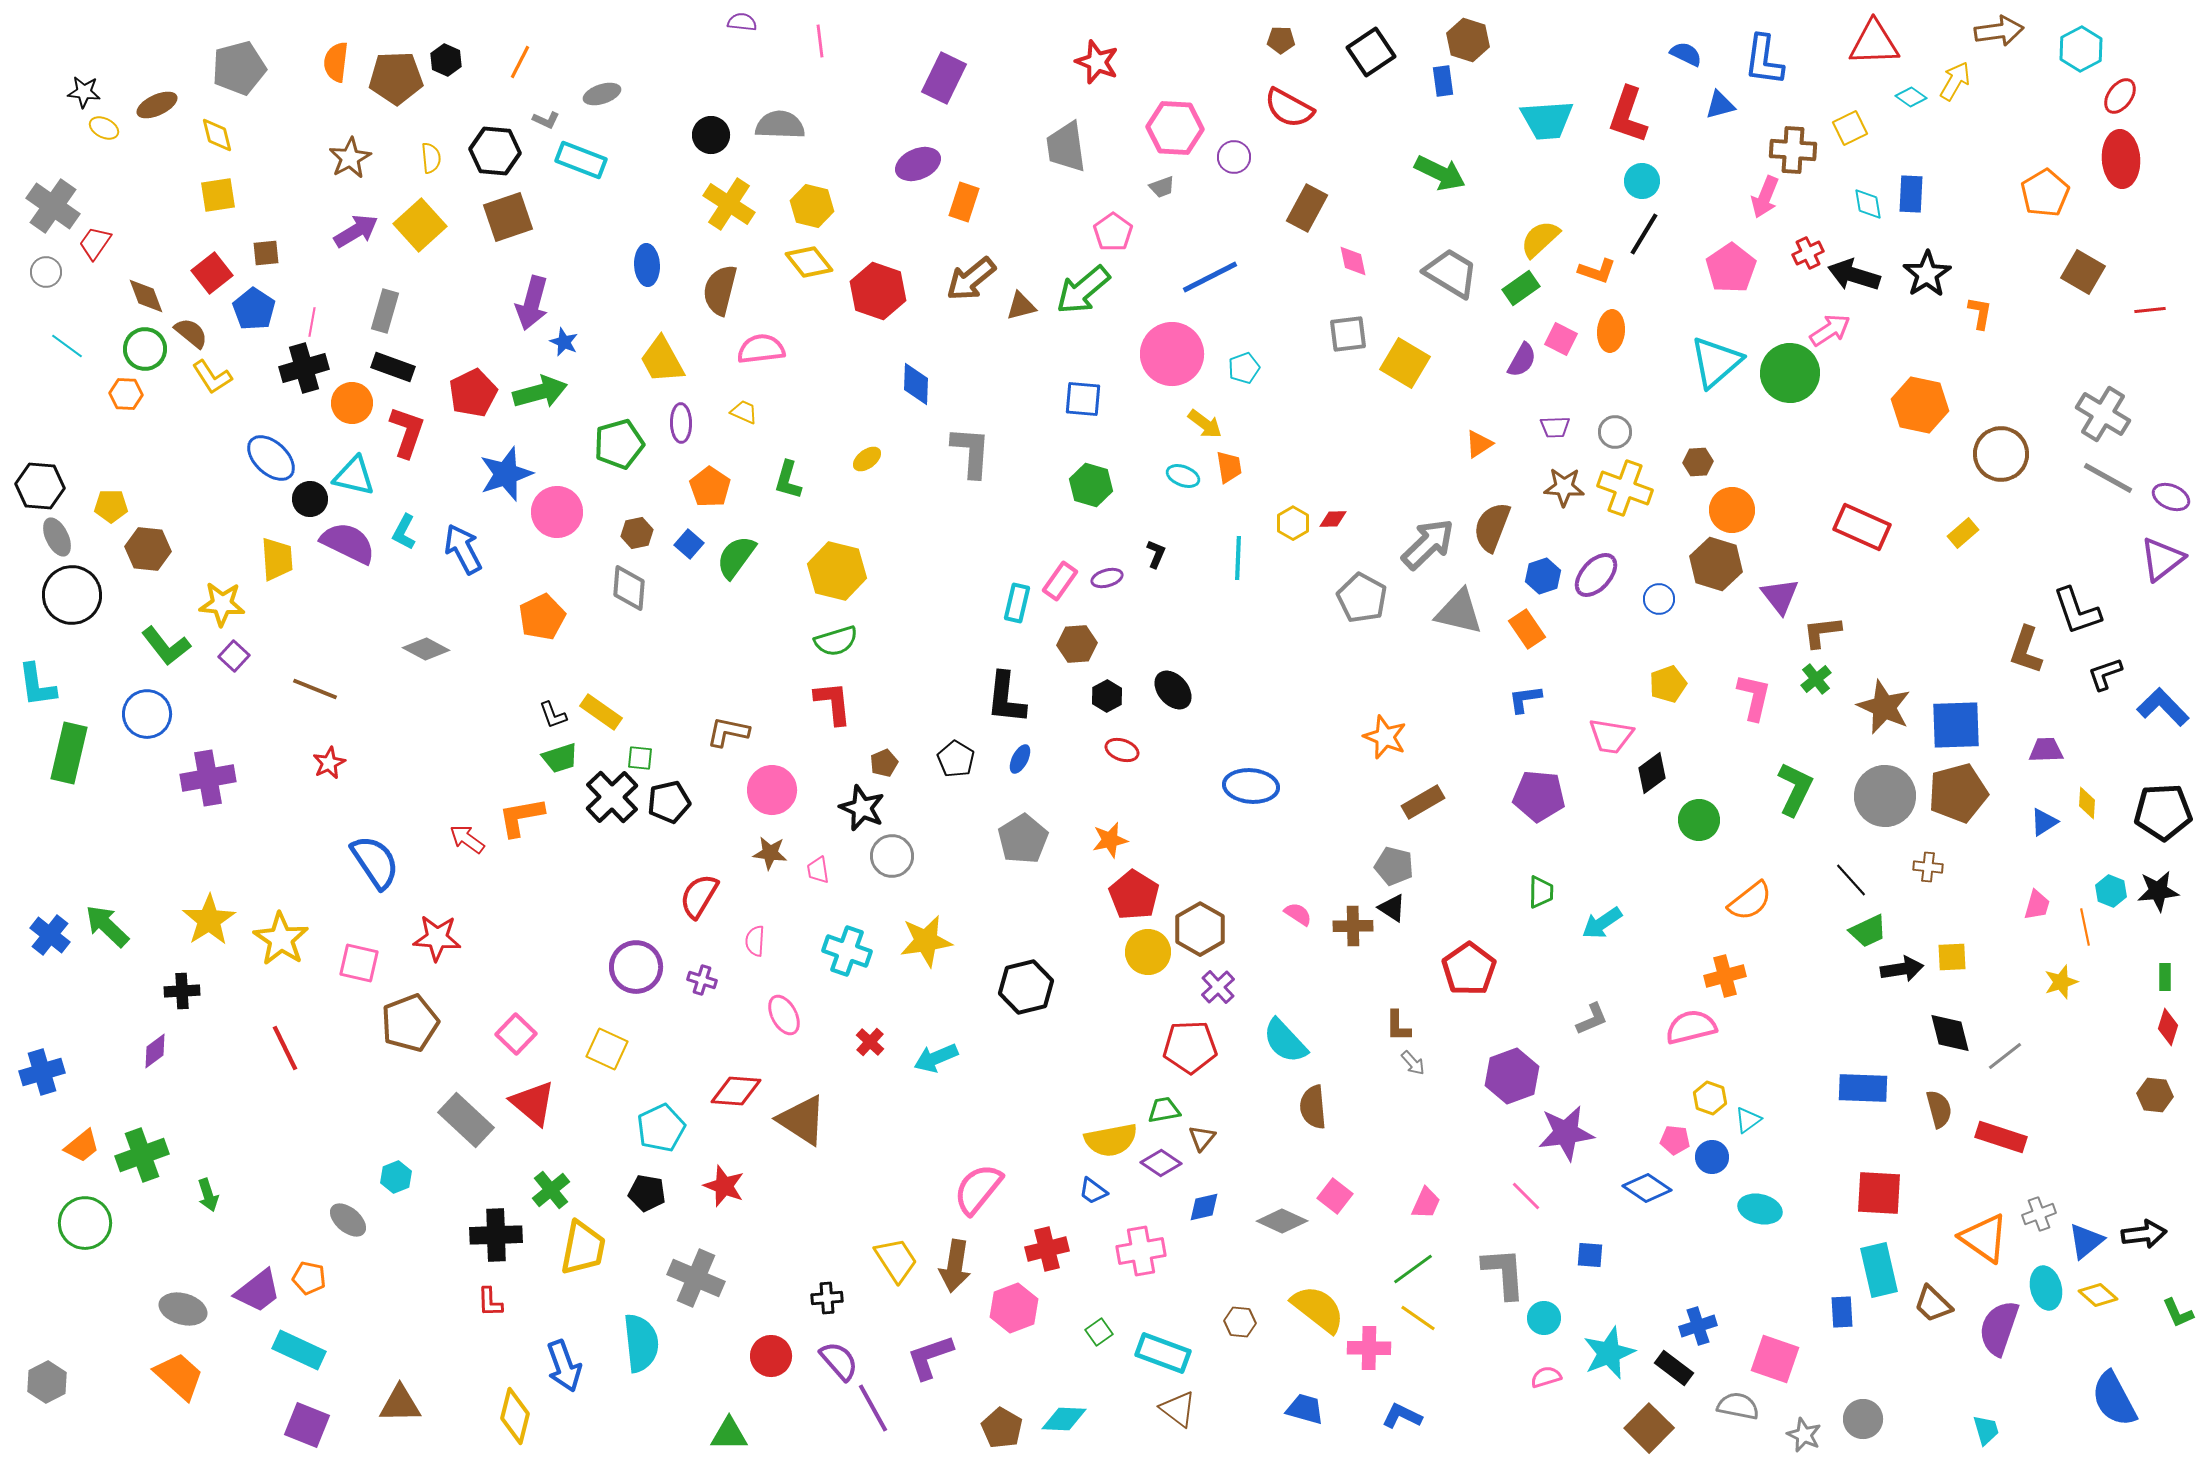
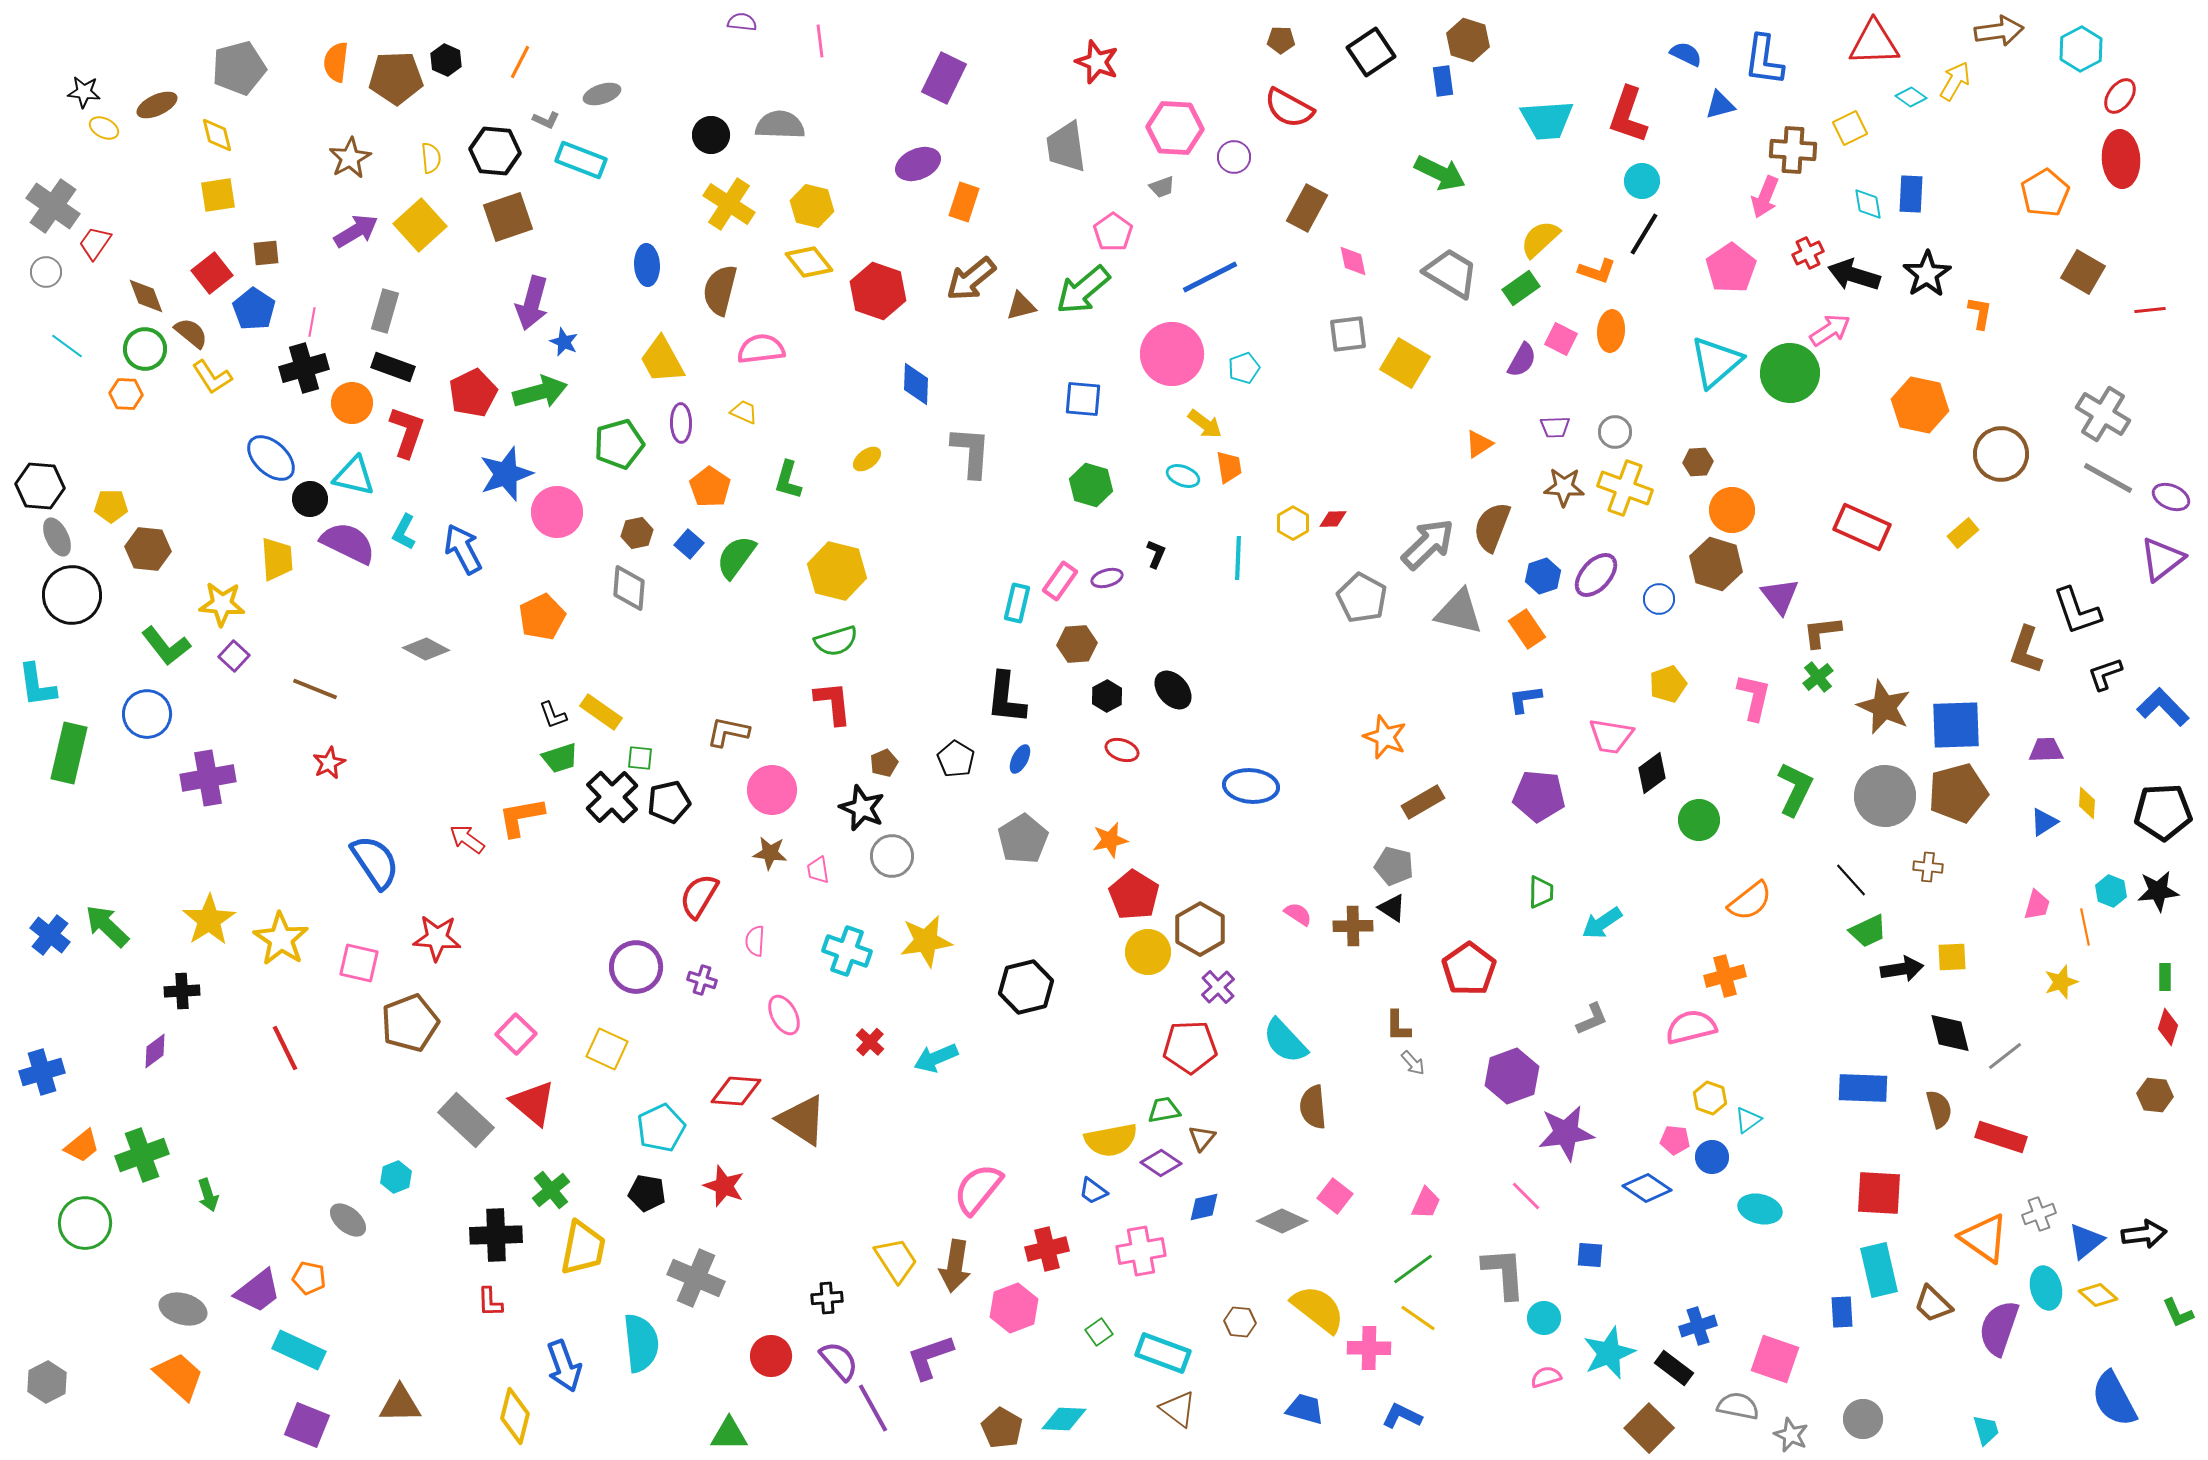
green cross at (1816, 679): moved 2 px right, 2 px up
gray star at (1804, 1435): moved 13 px left
